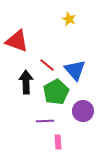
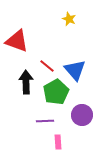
red line: moved 1 px down
purple circle: moved 1 px left, 4 px down
